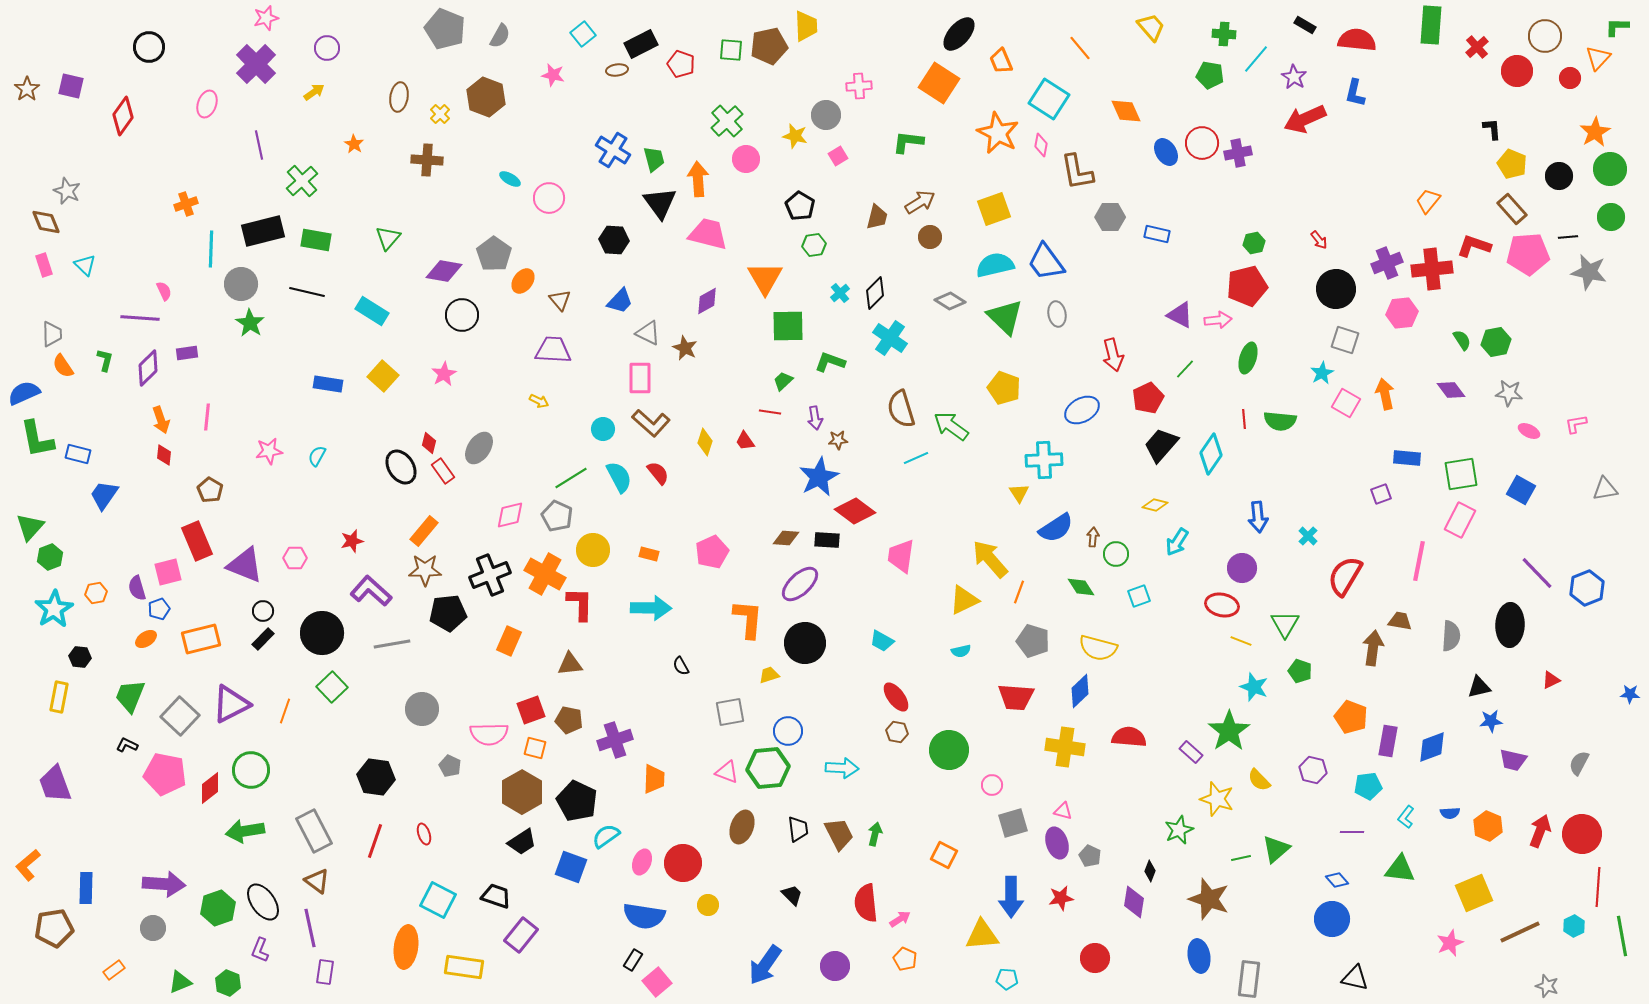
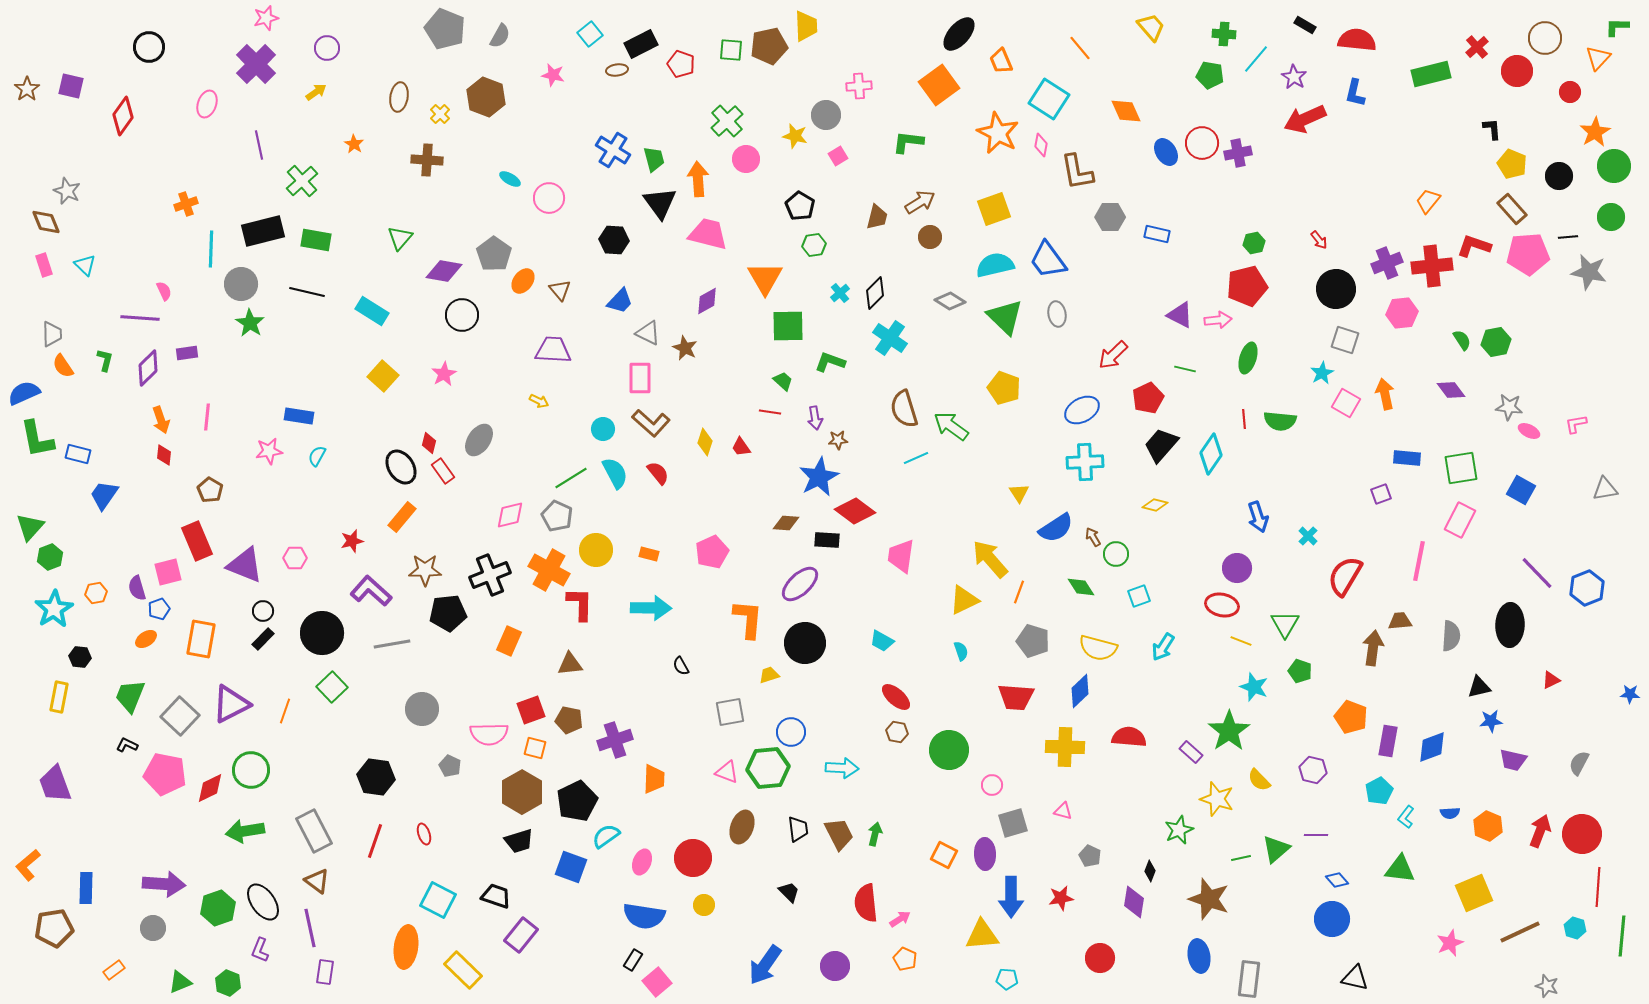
green rectangle at (1431, 25): moved 49 px down; rotated 72 degrees clockwise
cyan square at (583, 34): moved 7 px right
brown circle at (1545, 36): moved 2 px down
red circle at (1570, 78): moved 14 px down
orange square at (939, 83): moved 2 px down; rotated 21 degrees clockwise
yellow arrow at (314, 92): moved 2 px right
green circle at (1610, 169): moved 4 px right, 3 px up
green triangle at (388, 238): moved 12 px right
blue trapezoid at (1046, 262): moved 2 px right, 2 px up
red cross at (1432, 269): moved 3 px up
brown triangle at (560, 300): moved 10 px up
red arrow at (1113, 355): rotated 60 degrees clockwise
green line at (1185, 369): rotated 60 degrees clockwise
green trapezoid at (783, 381): rotated 85 degrees clockwise
blue rectangle at (328, 384): moved 29 px left, 32 px down
gray star at (1509, 393): moved 14 px down
brown semicircle at (901, 409): moved 3 px right
red trapezoid at (745, 441): moved 4 px left, 6 px down
gray ellipse at (479, 448): moved 8 px up
cyan cross at (1044, 460): moved 41 px right, 2 px down
green square at (1461, 474): moved 6 px up
cyan semicircle at (619, 477): moved 4 px left, 4 px up
blue arrow at (1258, 517): rotated 12 degrees counterclockwise
orange rectangle at (424, 531): moved 22 px left, 14 px up
brown arrow at (1093, 537): rotated 36 degrees counterclockwise
brown diamond at (786, 538): moved 15 px up
cyan arrow at (1177, 542): moved 14 px left, 105 px down
yellow circle at (593, 550): moved 3 px right
purple circle at (1242, 568): moved 5 px left
orange cross at (545, 574): moved 4 px right, 4 px up
brown trapezoid at (1400, 621): rotated 15 degrees counterclockwise
orange rectangle at (201, 639): rotated 66 degrees counterclockwise
cyan semicircle at (961, 651): rotated 96 degrees counterclockwise
red ellipse at (896, 697): rotated 12 degrees counterclockwise
blue circle at (788, 731): moved 3 px right, 1 px down
yellow cross at (1065, 747): rotated 6 degrees counterclockwise
cyan pentagon at (1368, 786): moved 11 px right, 5 px down; rotated 20 degrees counterclockwise
red diamond at (210, 788): rotated 12 degrees clockwise
black pentagon at (577, 801): rotated 21 degrees clockwise
purple line at (1352, 832): moved 36 px left, 3 px down
black trapezoid at (522, 842): moved 3 px left, 1 px up; rotated 16 degrees clockwise
purple ellipse at (1057, 843): moved 72 px left, 11 px down; rotated 16 degrees clockwise
red circle at (683, 863): moved 10 px right, 5 px up
black trapezoid at (792, 895): moved 3 px left, 3 px up
yellow circle at (708, 905): moved 4 px left
cyan hexagon at (1574, 926): moved 1 px right, 2 px down; rotated 15 degrees counterclockwise
green line at (1622, 936): rotated 15 degrees clockwise
red circle at (1095, 958): moved 5 px right
yellow rectangle at (464, 967): moved 1 px left, 3 px down; rotated 36 degrees clockwise
